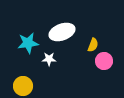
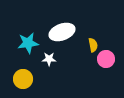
yellow semicircle: rotated 32 degrees counterclockwise
pink circle: moved 2 px right, 2 px up
yellow circle: moved 7 px up
